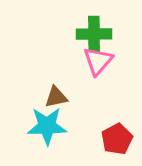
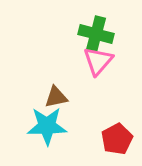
green cross: moved 2 px right; rotated 16 degrees clockwise
